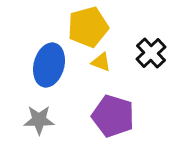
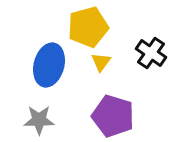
black cross: rotated 12 degrees counterclockwise
yellow triangle: rotated 45 degrees clockwise
